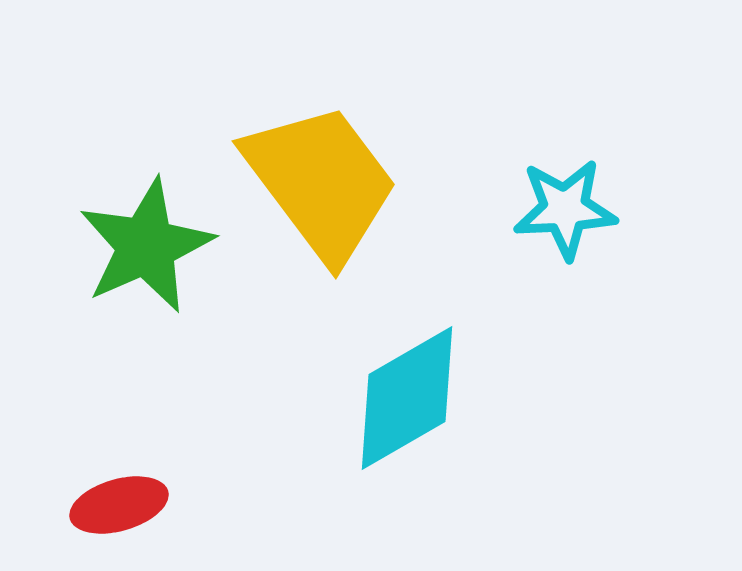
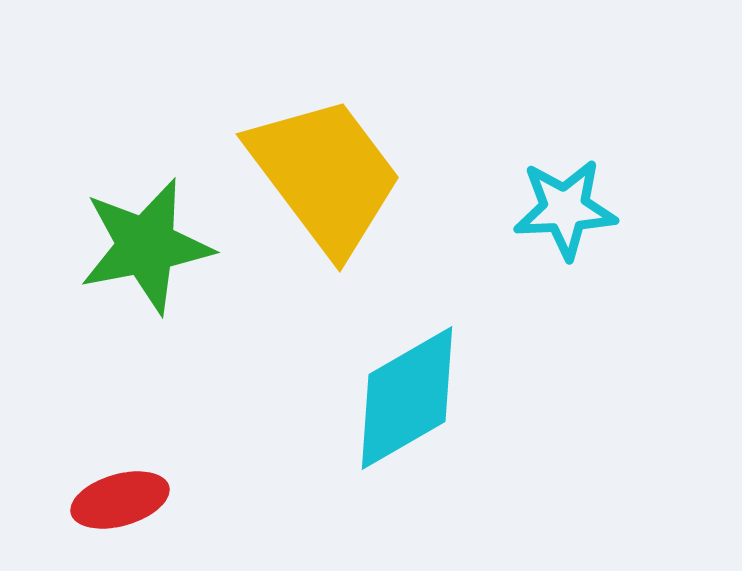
yellow trapezoid: moved 4 px right, 7 px up
green star: rotated 13 degrees clockwise
red ellipse: moved 1 px right, 5 px up
